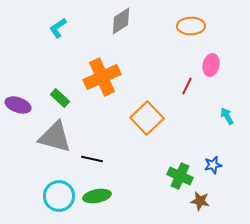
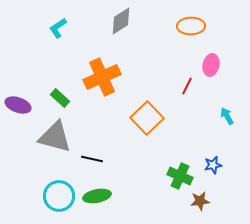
brown star: rotated 18 degrees counterclockwise
